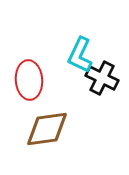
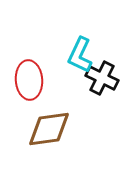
brown diamond: moved 2 px right
